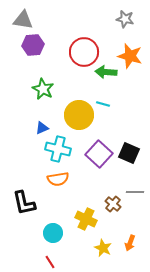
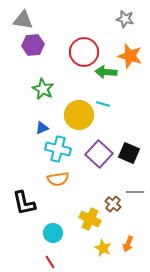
yellow cross: moved 4 px right
orange arrow: moved 2 px left, 1 px down
